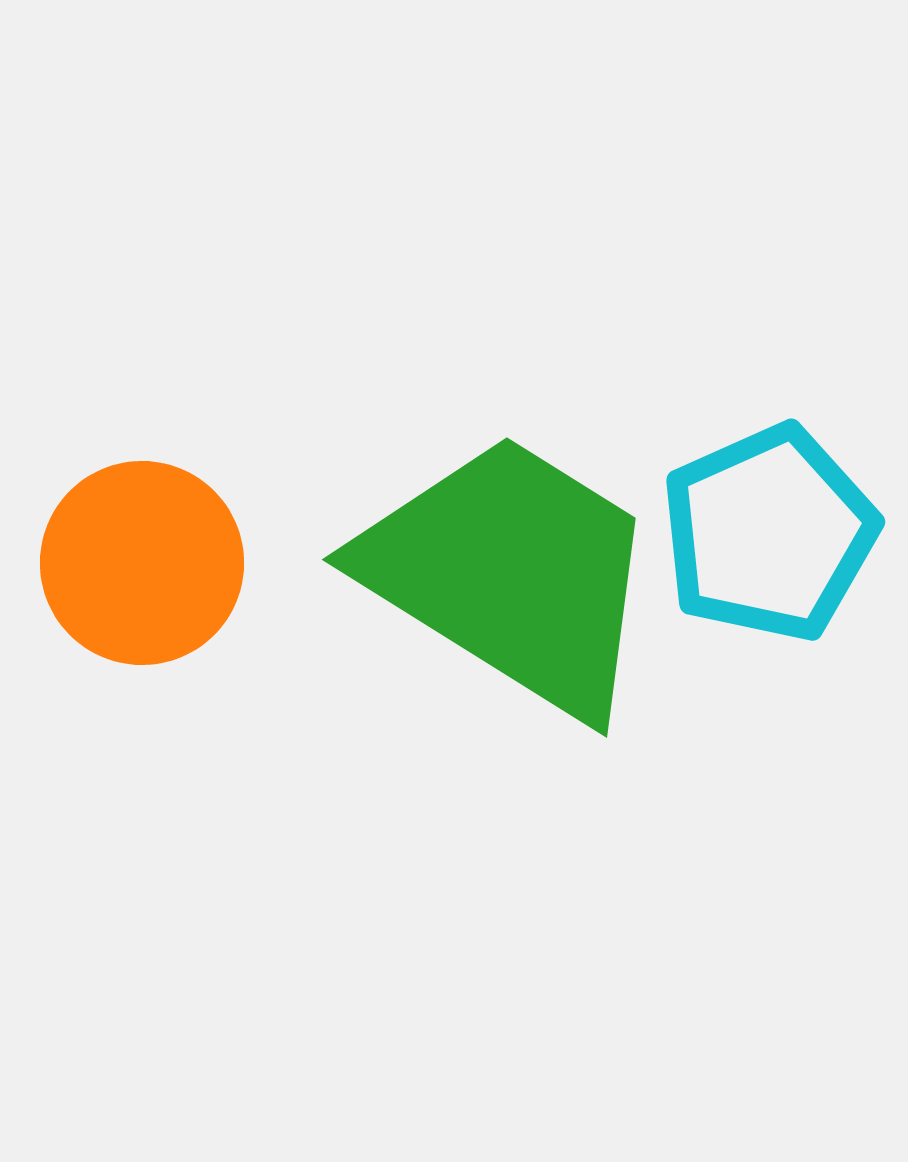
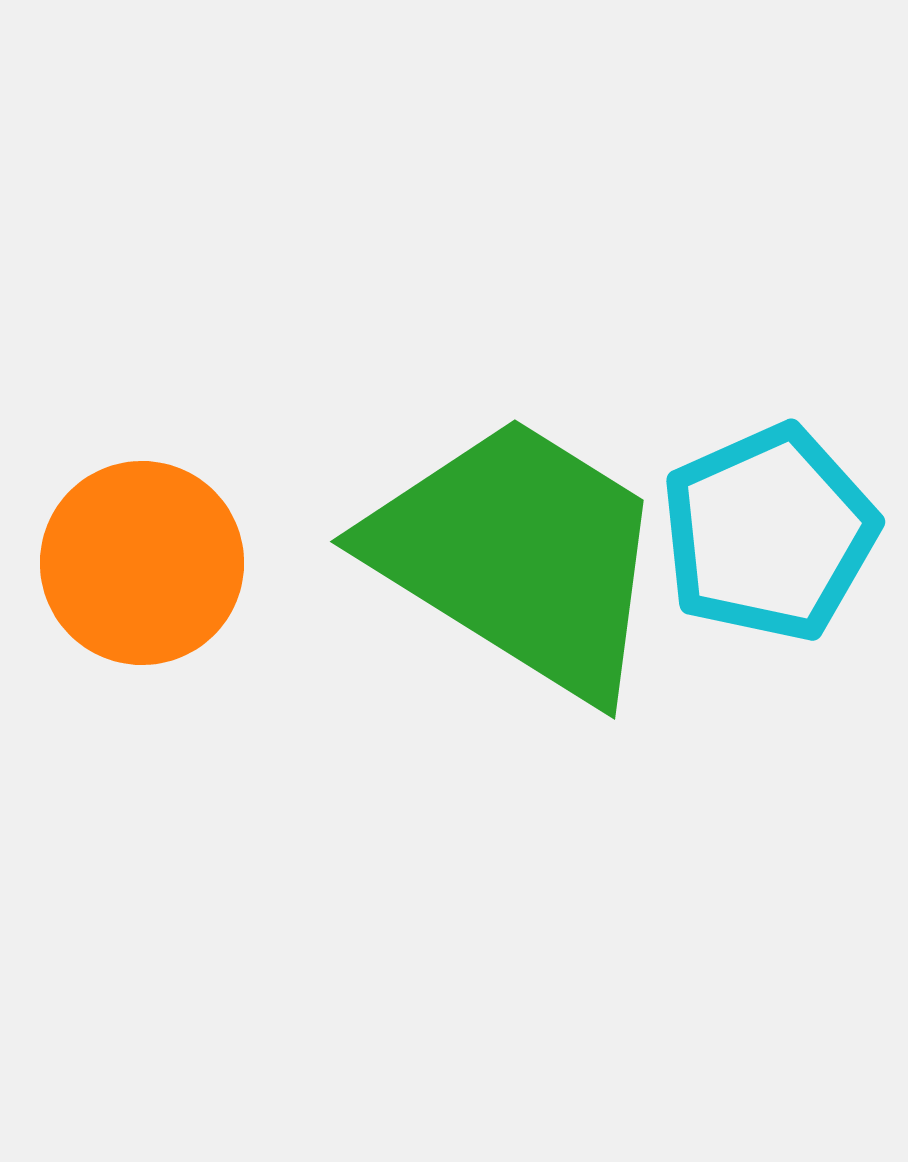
green trapezoid: moved 8 px right, 18 px up
